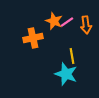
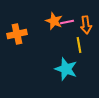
pink line: rotated 24 degrees clockwise
orange cross: moved 16 px left, 4 px up
yellow line: moved 7 px right, 11 px up
cyan star: moved 5 px up
